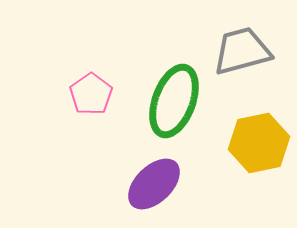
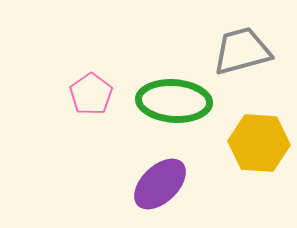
green ellipse: rotated 74 degrees clockwise
yellow hexagon: rotated 16 degrees clockwise
purple ellipse: moved 6 px right
